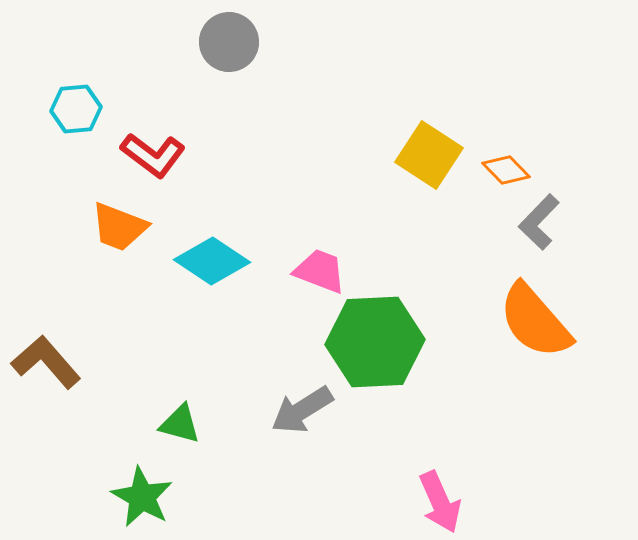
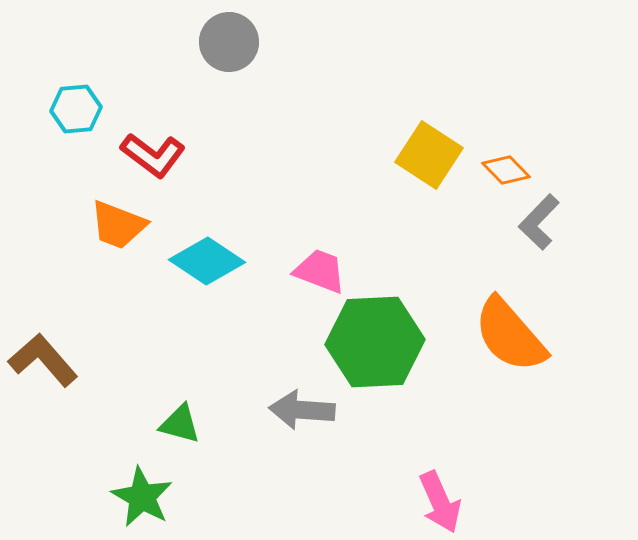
orange trapezoid: moved 1 px left, 2 px up
cyan diamond: moved 5 px left
orange semicircle: moved 25 px left, 14 px down
brown L-shape: moved 3 px left, 2 px up
gray arrow: rotated 36 degrees clockwise
